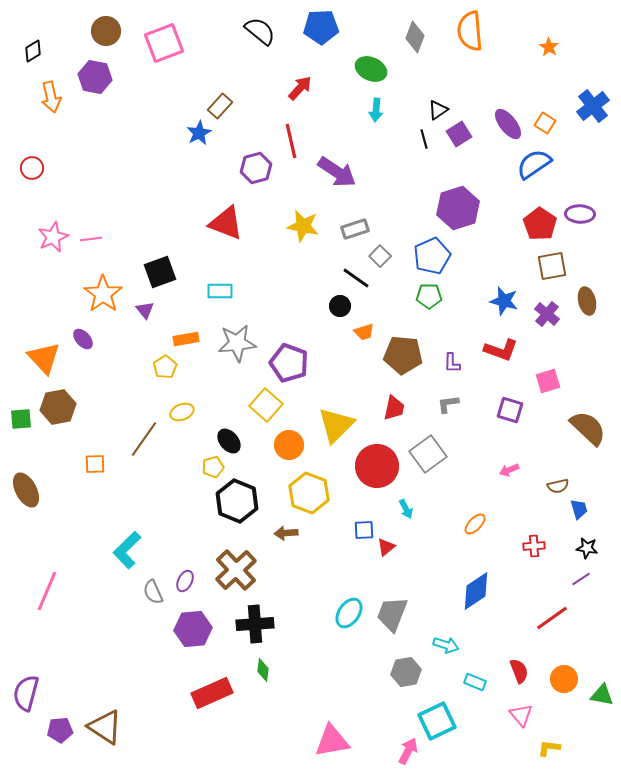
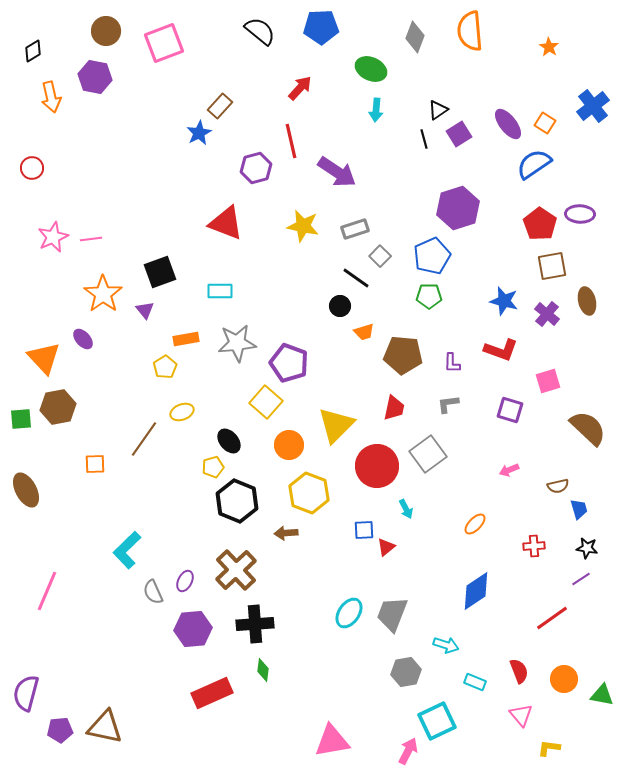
yellow square at (266, 405): moved 3 px up
brown triangle at (105, 727): rotated 21 degrees counterclockwise
